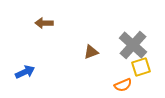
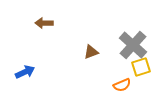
orange semicircle: moved 1 px left
